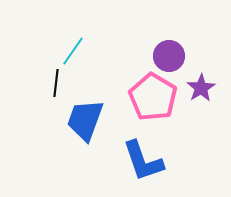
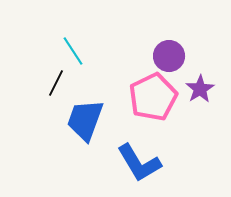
cyan line: rotated 68 degrees counterclockwise
black line: rotated 20 degrees clockwise
purple star: moved 1 px left, 1 px down
pink pentagon: rotated 15 degrees clockwise
blue L-shape: moved 4 px left, 2 px down; rotated 12 degrees counterclockwise
